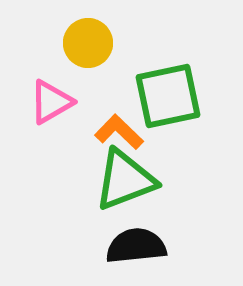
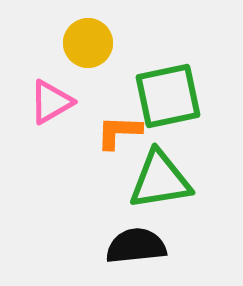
orange L-shape: rotated 42 degrees counterclockwise
green triangle: moved 35 px right; rotated 12 degrees clockwise
